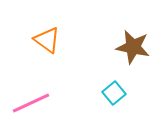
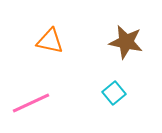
orange triangle: moved 3 px right, 1 px down; rotated 24 degrees counterclockwise
brown star: moved 7 px left, 5 px up
